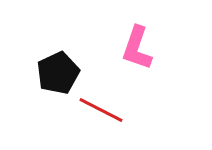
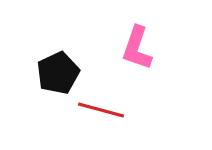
red line: rotated 12 degrees counterclockwise
